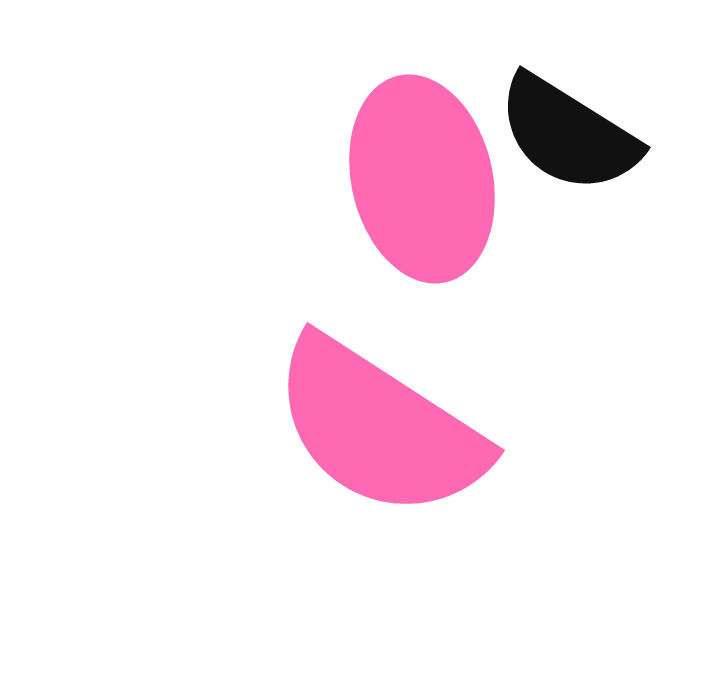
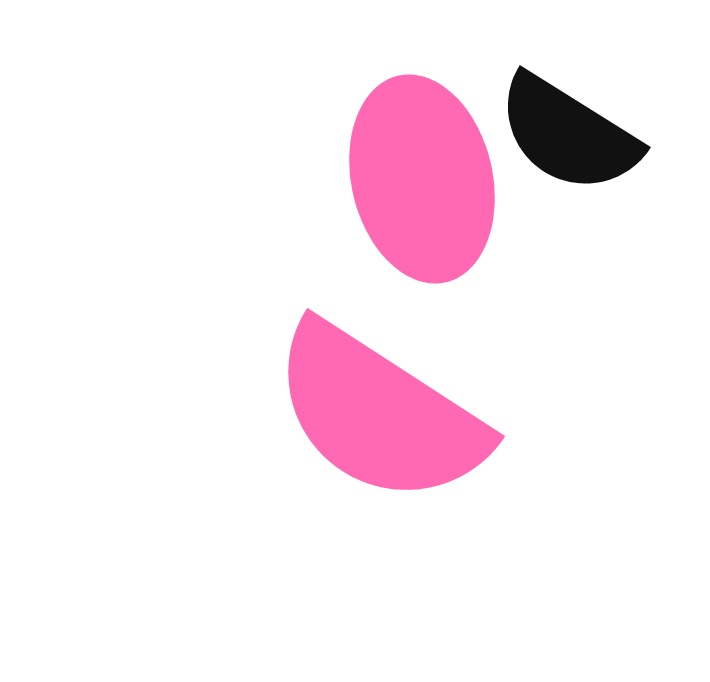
pink semicircle: moved 14 px up
